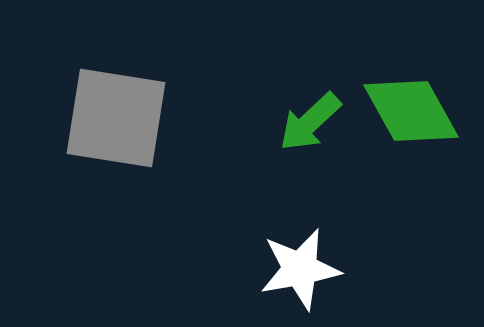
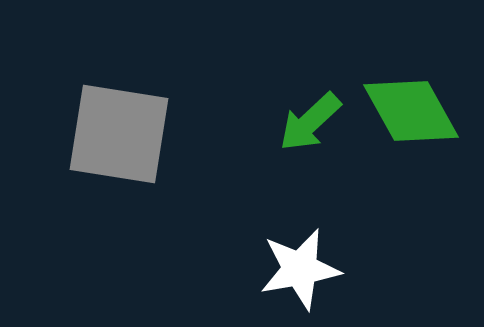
gray square: moved 3 px right, 16 px down
